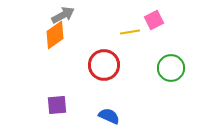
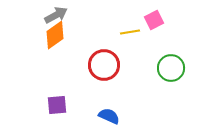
gray arrow: moved 7 px left
